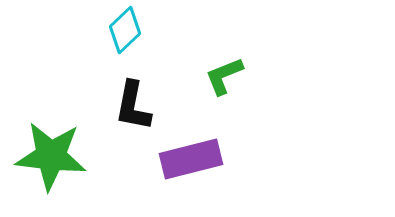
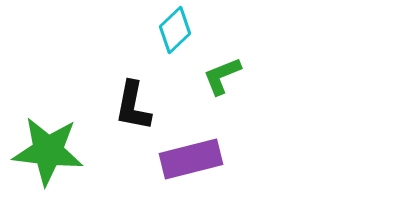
cyan diamond: moved 50 px right
green L-shape: moved 2 px left
green star: moved 3 px left, 5 px up
